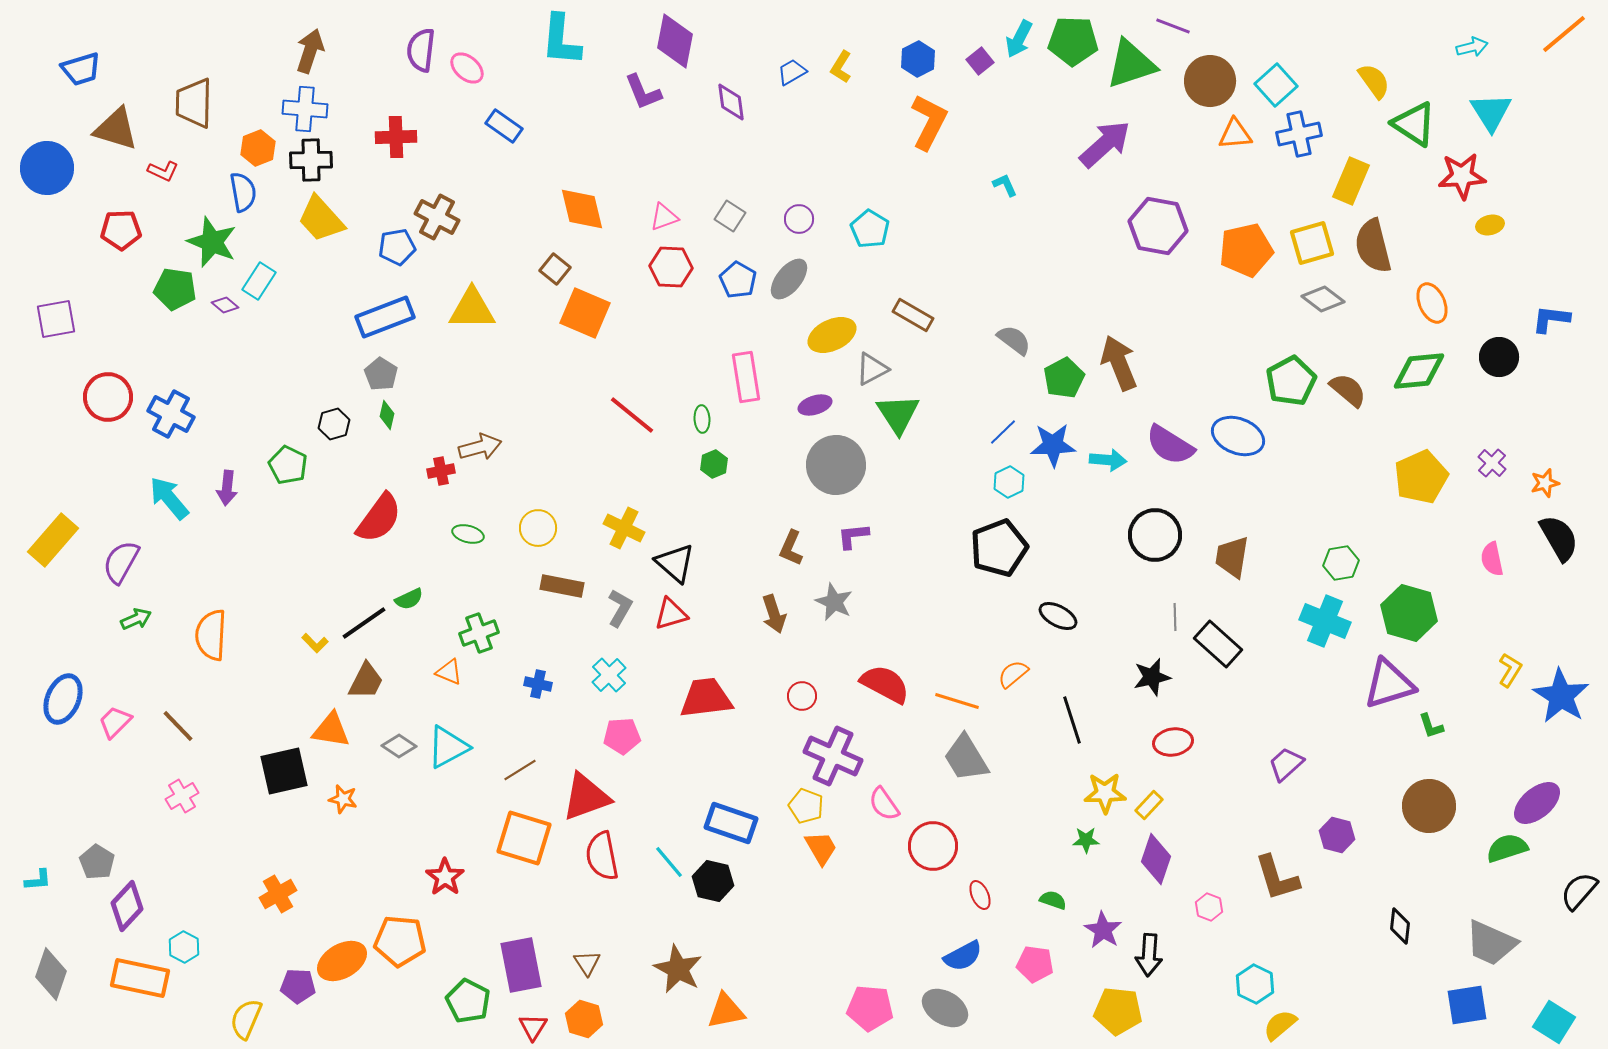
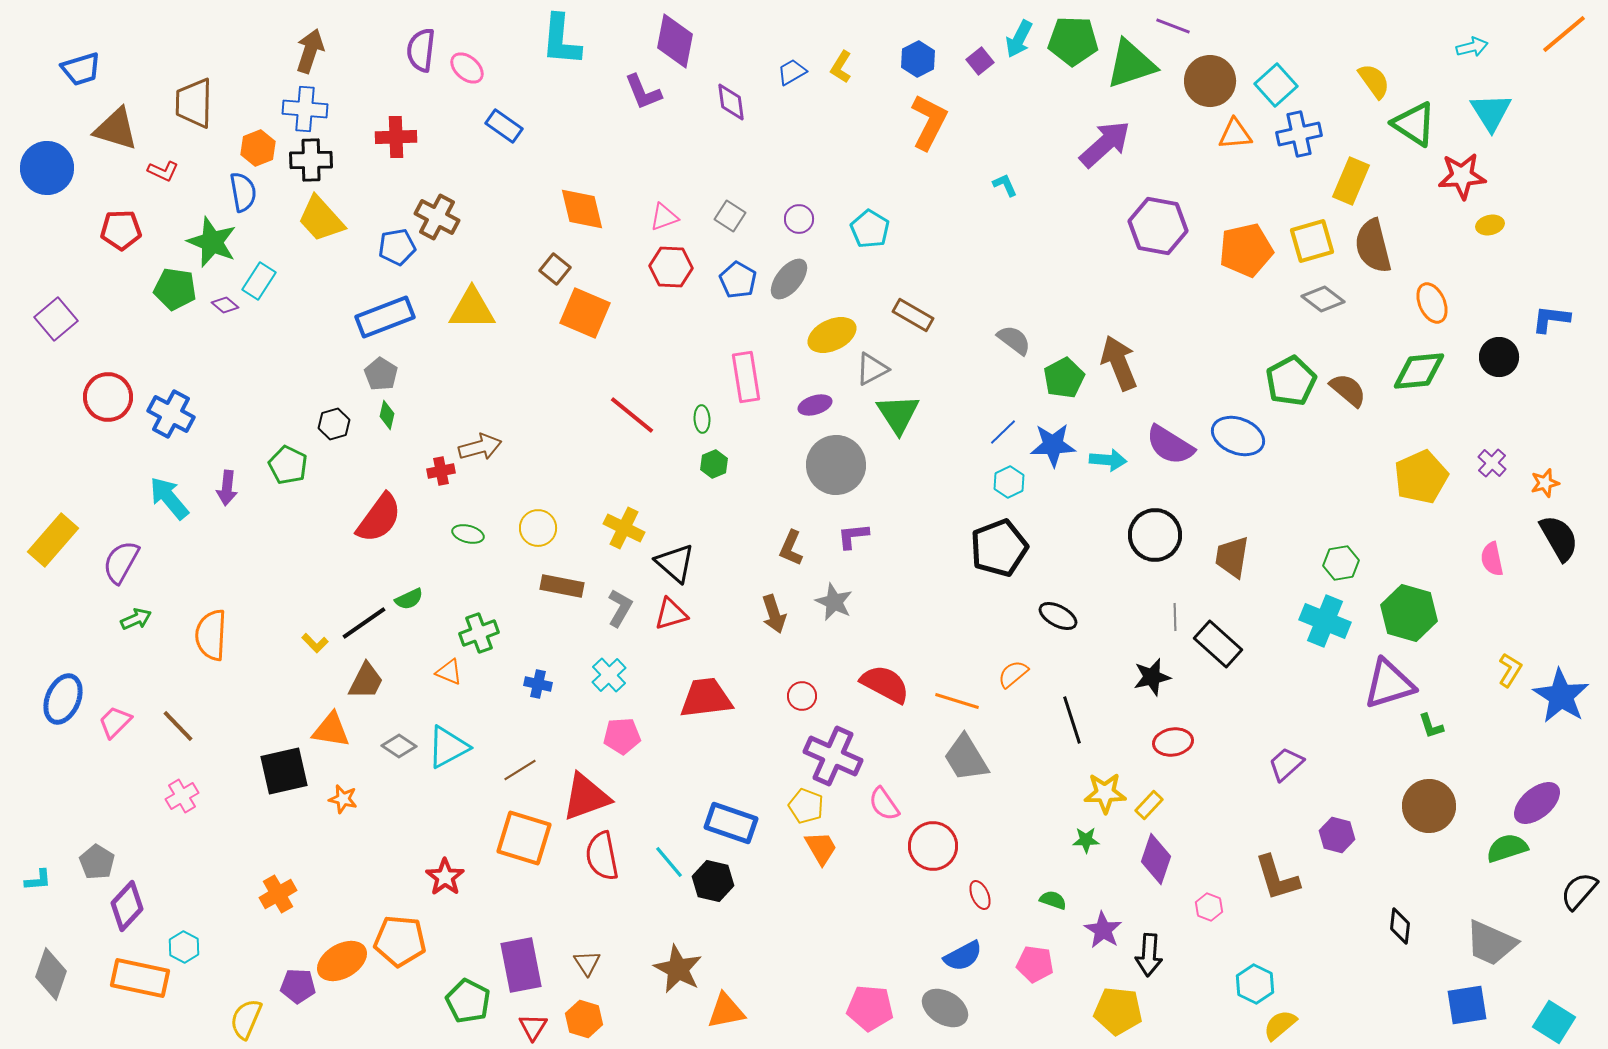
yellow square at (1312, 243): moved 2 px up
purple square at (56, 319): rotated 30 degrees counterclockwise
